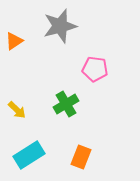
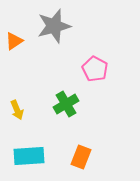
gray star: moved 6 px left
pink pentagon: rotated 20 degrees clockwise
yellow arrow: rotated 24 degrees clockwise
cyan rectangle: moved 1 px down; rotated 28 degrees clockwise
